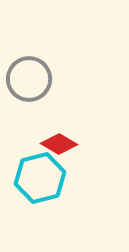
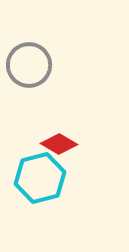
gray circle: moved 14 px up
